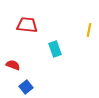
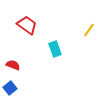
red trapezoid: rotated 30 degrees clockwise
yellow line: rotated 24 degrees clockwise
blue square: moved 16 px left, 1 px down
